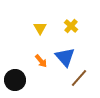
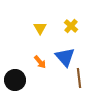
orange arrow: moved 1 px left, 1 px down
brown line: rotated 48 degrees counterclockwise
